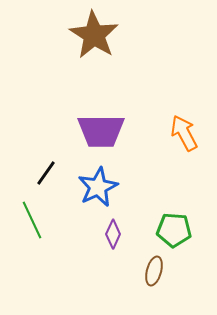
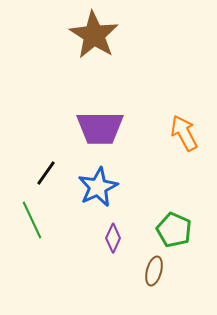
purple trapezoid: moved 1 px left, 3 px up
green pentagon: rotated 20 degrees clockwise
purple diamond: moved 4 px down
